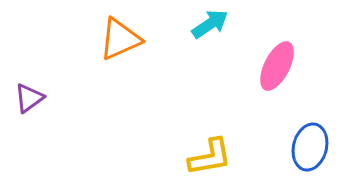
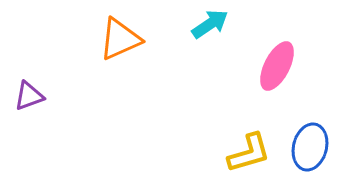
purple triangle: moved 2 px up; rotated 16 degrees clockwise
yellow L-shape: moved 39 px right, 4 px up; rotated 6 degrees counterclockwise
